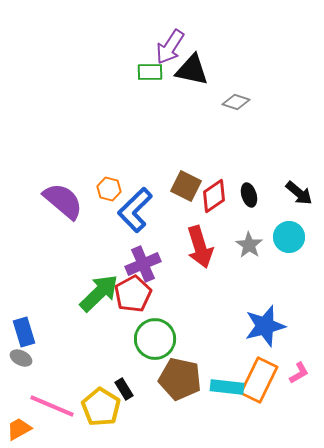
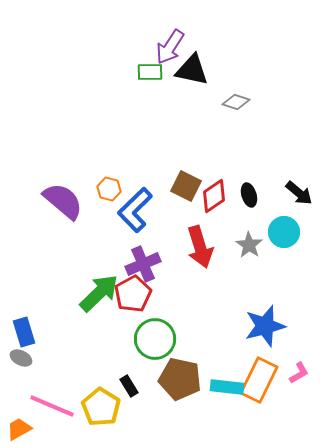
cyan circle: moved 5 px left, 5 px up
black rectangle: moved 5 px right, 3 px up
